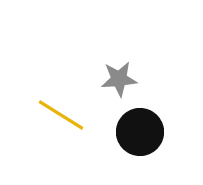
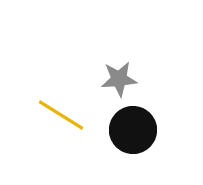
black circle: moved 7 px left, 2 px up
